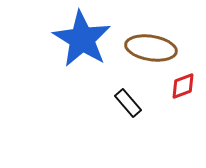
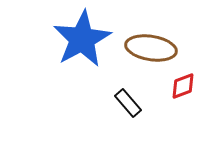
blue star: rotated 12 degrees clockwise
